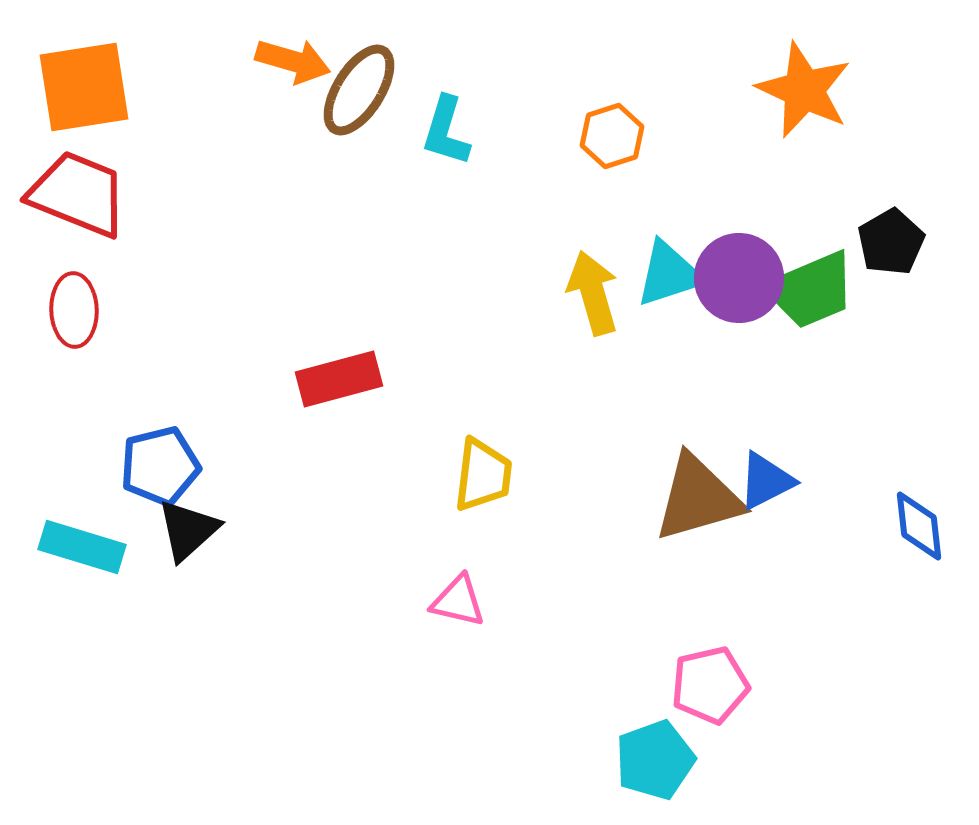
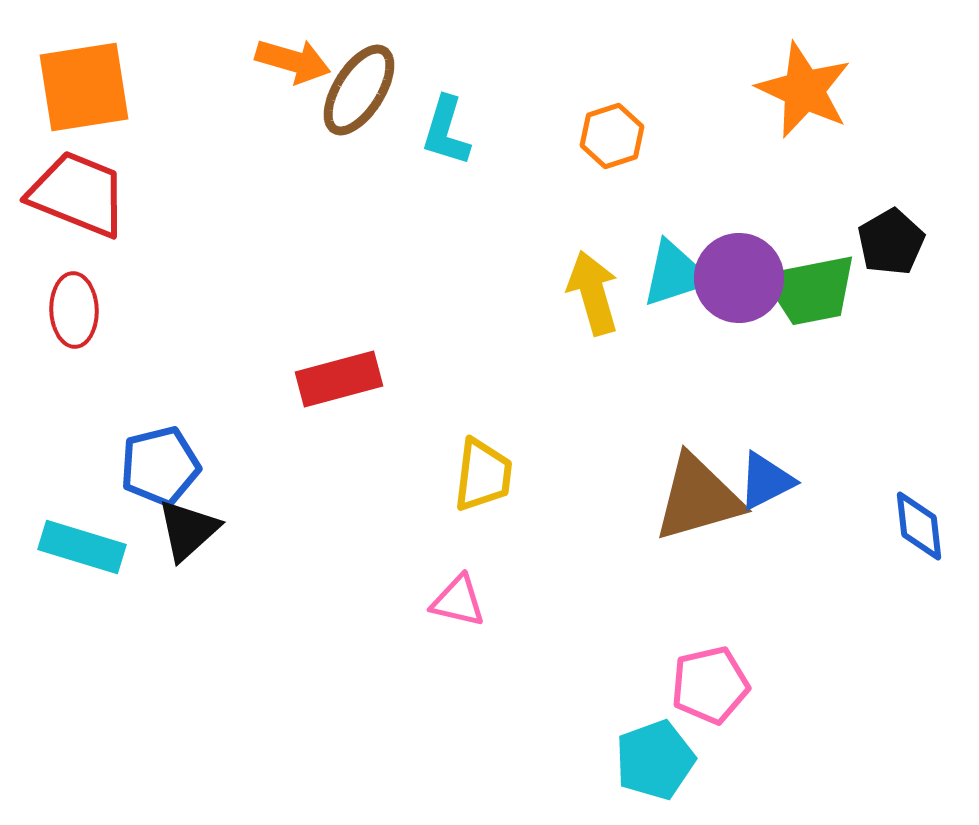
cyan triangle: moved 6 px right
green trapezoid: rotated 12 degrees clockwise
